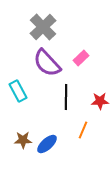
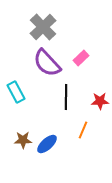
cyan rectangle: moved 2 px left, 1 px down
